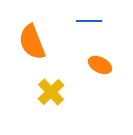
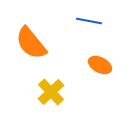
blue line: rotated 10 degrees clockwise
orange semicircle: moved 1 px left, 1 px down; rotated 18 degrees counterclockwise
